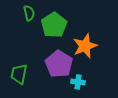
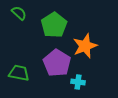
green semicircle: moved 10 px left; rotated 35 degrees counterclockwise
purple pentagon: moved 2 px left, 1 px up
green trapezoid: moved 1 px up; rotated 90 degrees clockwise
